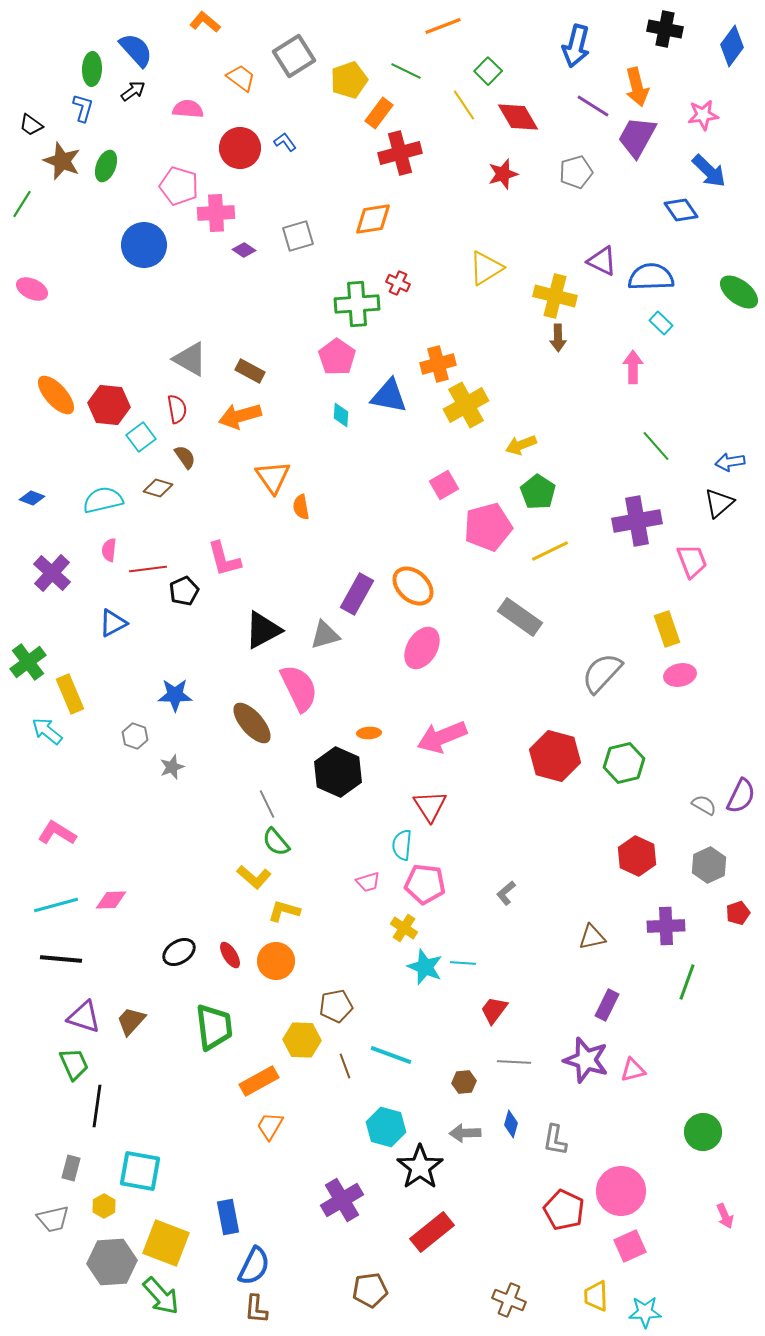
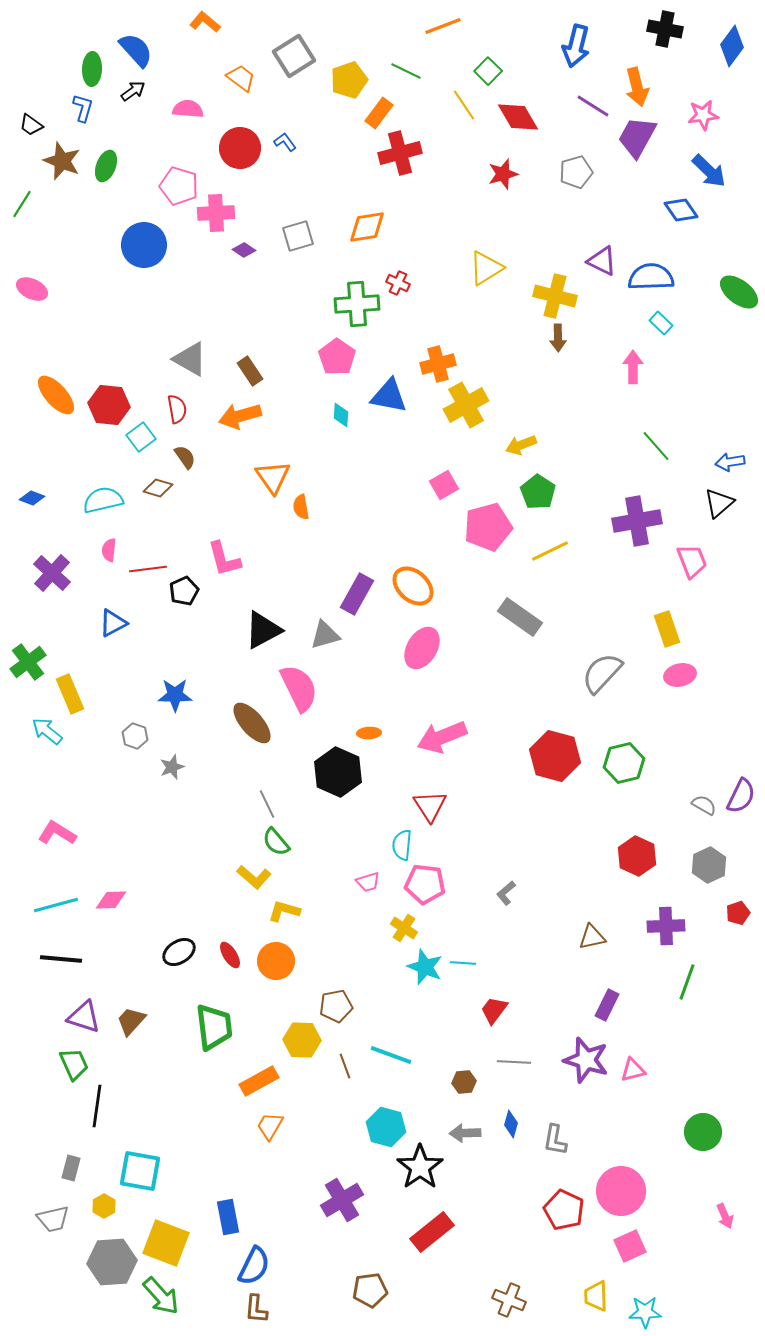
orange diamond at (373, 219): moved 6 px left, 8 px down
brown rectangle at (250, 371): rotated 28 degrees clockwise
